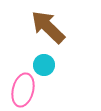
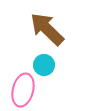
brown arrow: moved 1 px left, 2 px down
